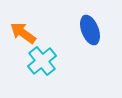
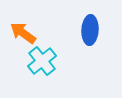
blue ellipse: rotated 24 degrees clockwise
